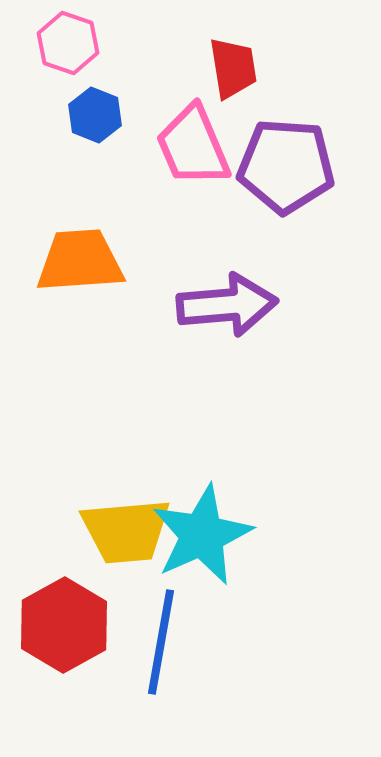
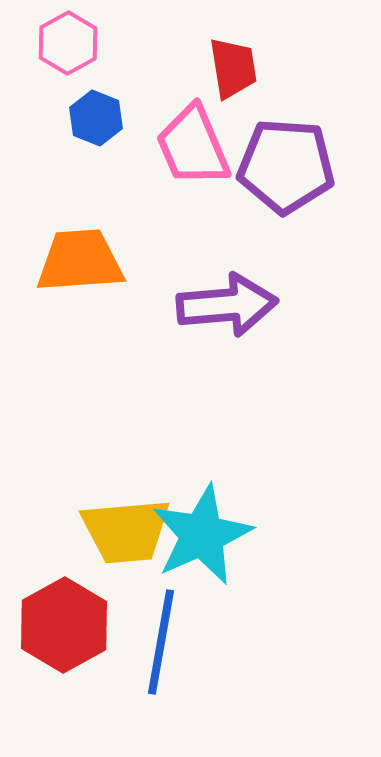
pink hexagon: rotated 12 degrees clockwise
blue hexagon: moved 1 px right, 3 px down
